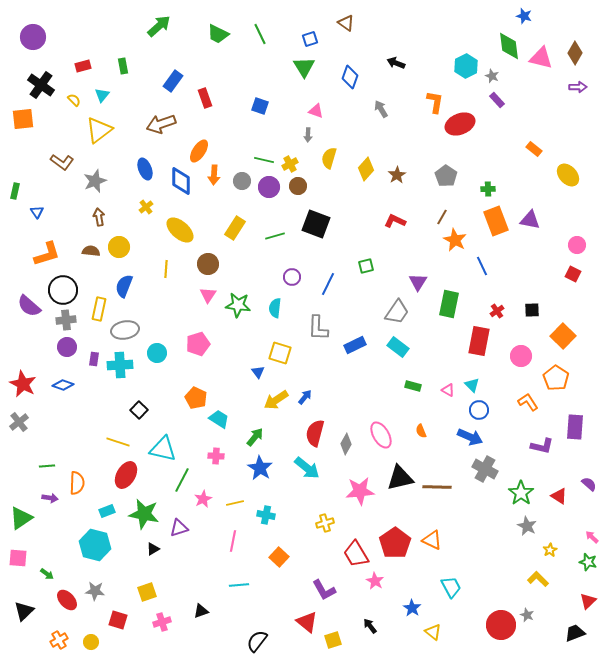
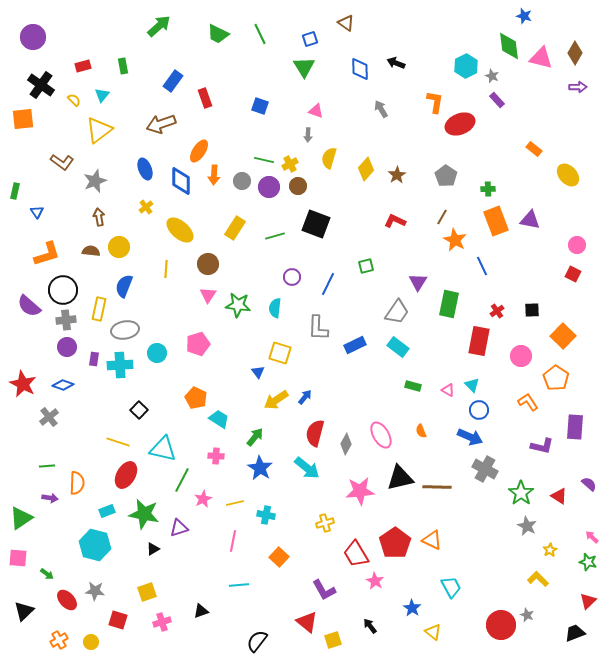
blue diamond at (350, 77): moved 10 px right, 8 px up; rotated 20 degrees counterclockwise
gray cross at (19, 422): moved 30 px right, 5 px up
